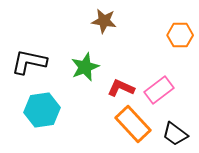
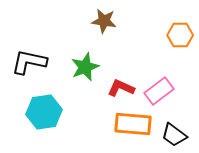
pink rectangle: moved 1 px down
cyan hexagon: moved 2 px right, 2 px down
orange rectangle: rotated 42 degrees counterclockwise
black trapezoid: moved 1 px left, 1 px down
